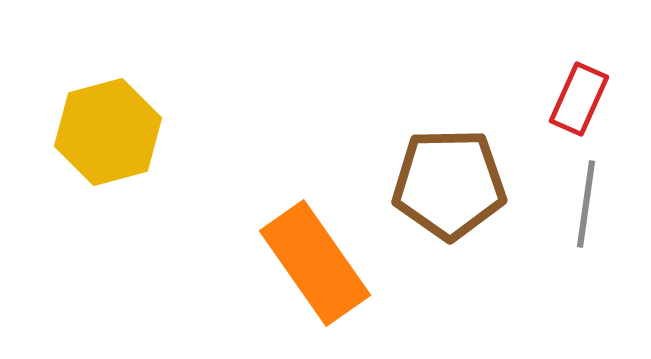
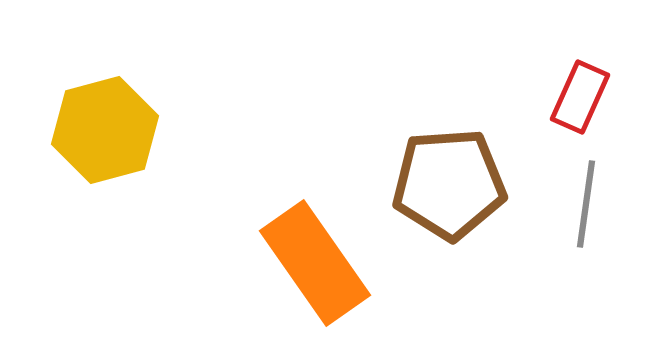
red rectangle: moved 1 px right, 2 px up
yellow hexagon: moved 3 px left, 2 px up
brown pentagon: rotated 3 degrees counterclockwise
